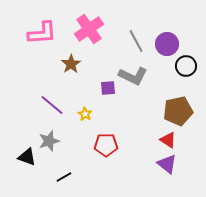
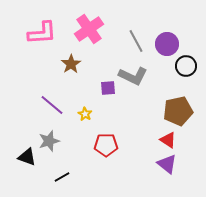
black line: moved 2 px left
